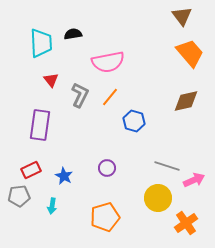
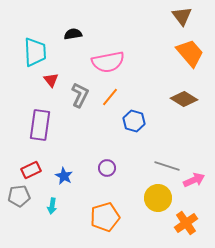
cyan trapezoid: moved 6 px left, 9 px down
brown diamond: moved 2 px left, 2 px up; rotated 44 degrees clockwise
